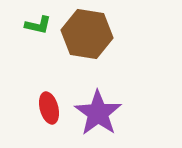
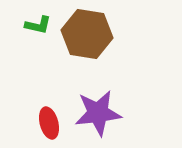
red ellipse: moved 15 px down
purple star: rotated 30 degrees clockwise
